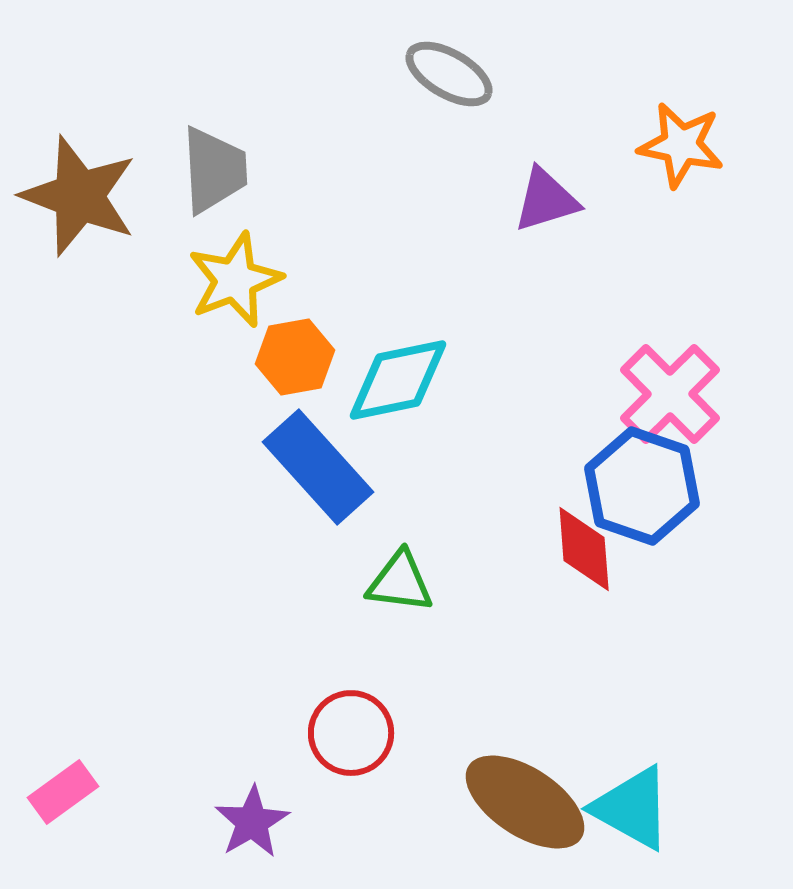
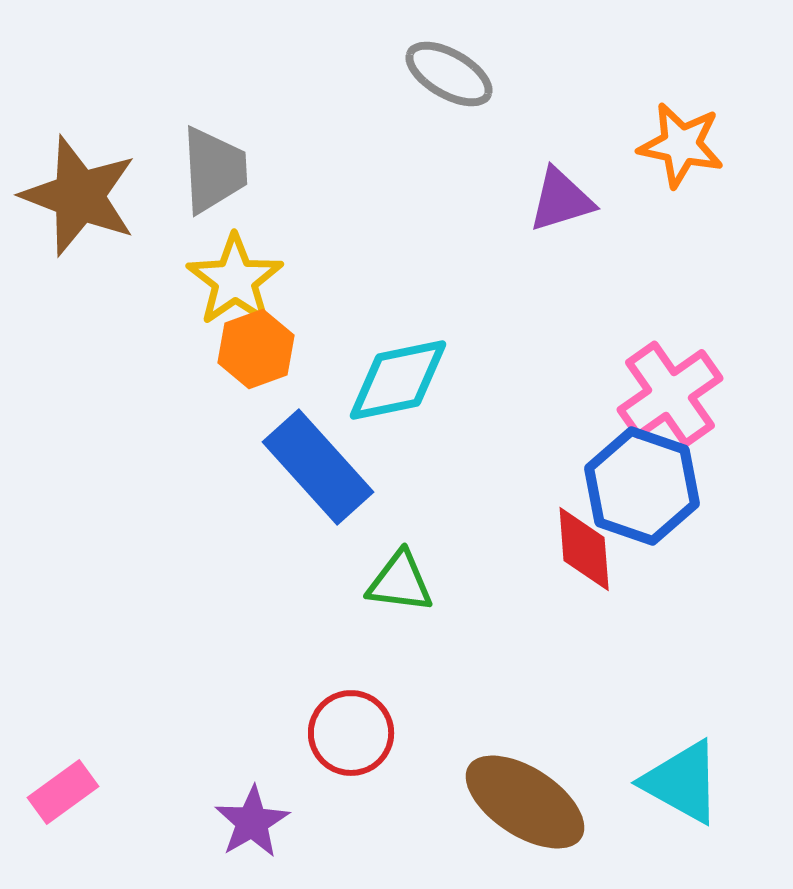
purple triangle: moved 15 px right
yellow star: rotated 14 degrees counterclockwise
orange hexagon: moved 39 px left, 8 px up; rotated 10 degrees counterclockwise
pink cross: rotated 10 degrees clockwise
cyan triangle: moved 50 px right, 26 px up
